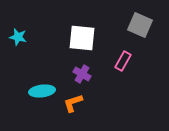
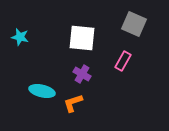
gray square: moved 6 px left, 1 px up
cyan star: moved 2 px right
cyan ellipse: rotated 20 degrees clockwise
